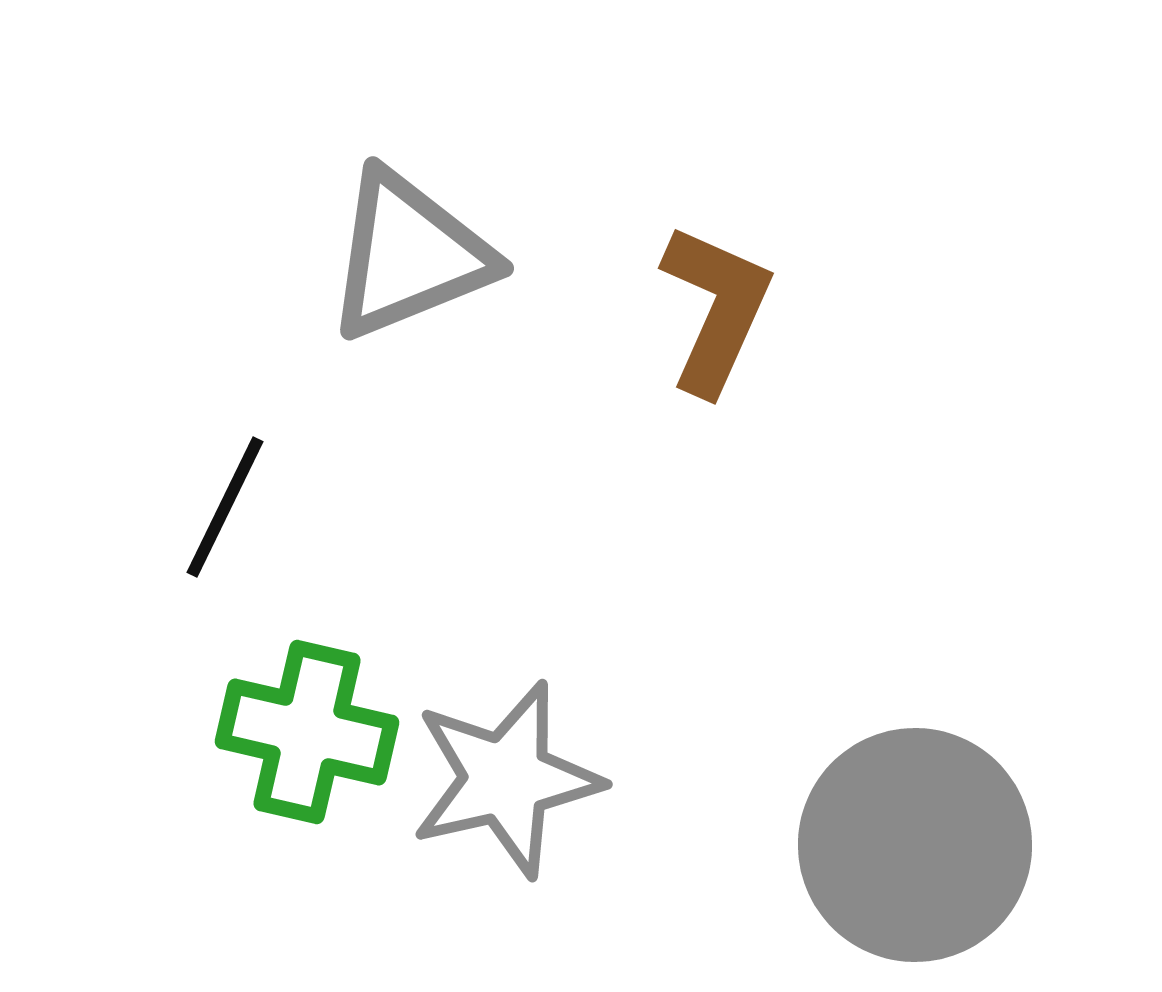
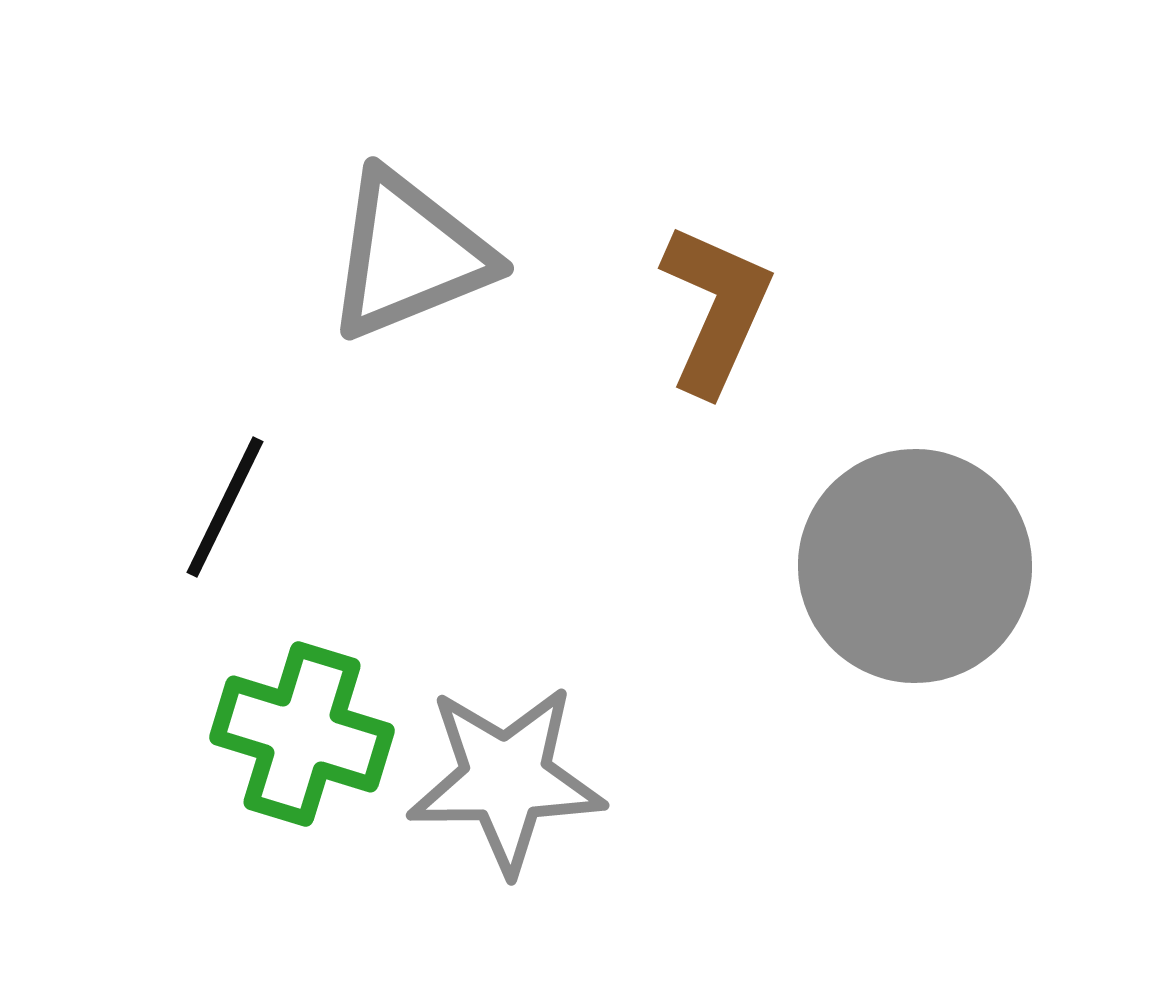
green cross: moved 5 px left, 2 px down; rotated 4 degrees clockwise
gray star: rotated 12 degrees clockwise
gray circle: moved 279 px up
